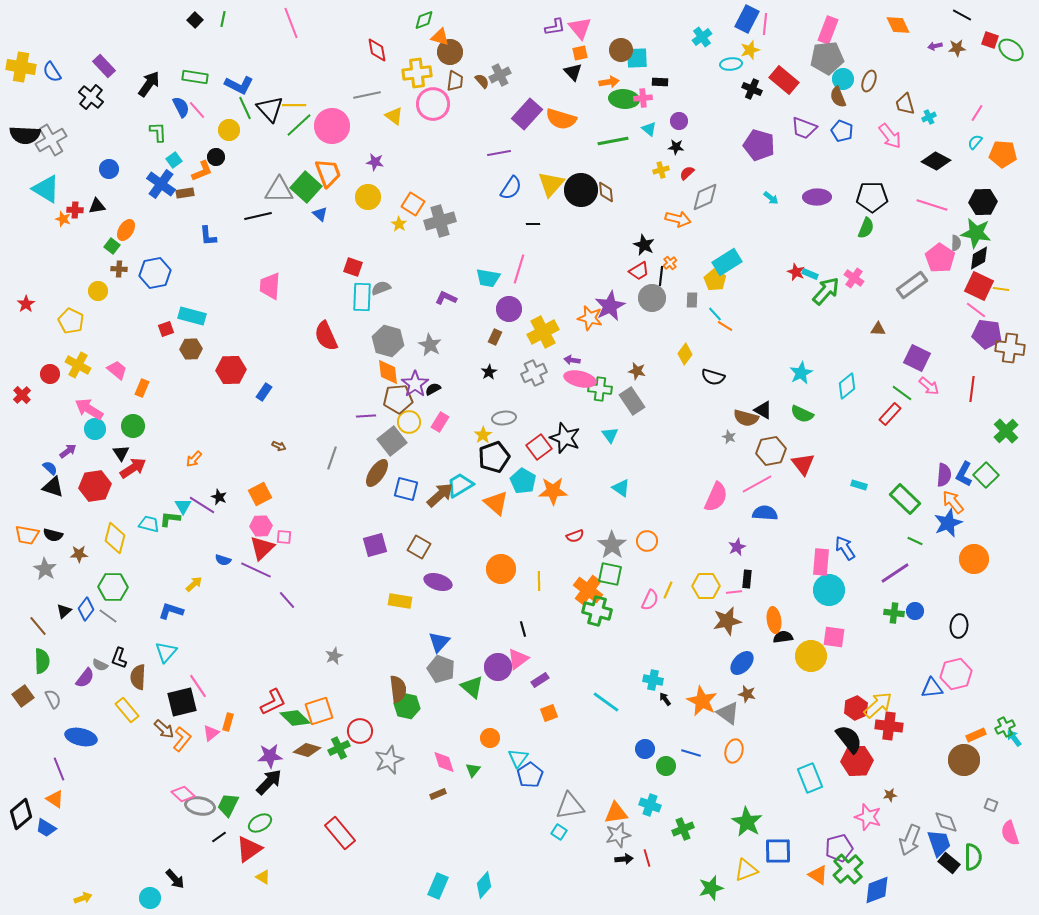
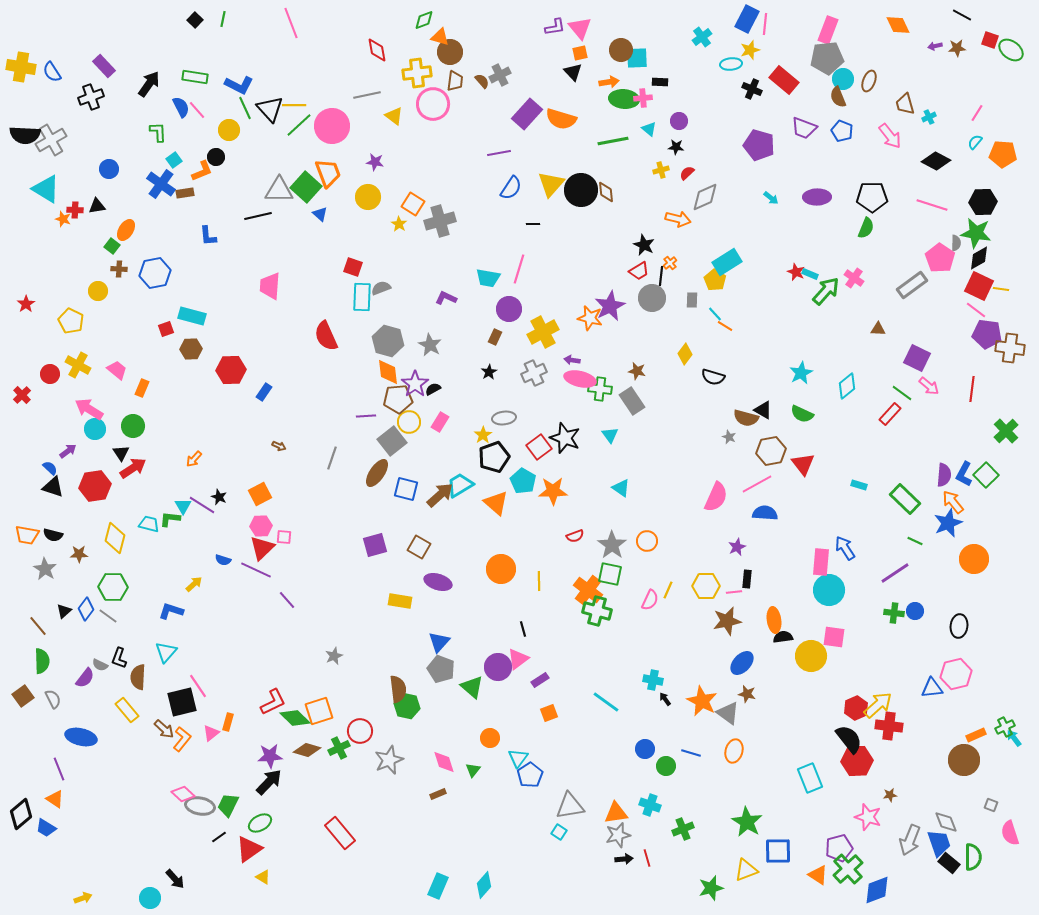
black cross at (91, 97): rotated 30 degrees clockwise
